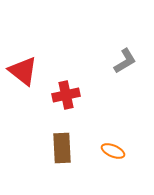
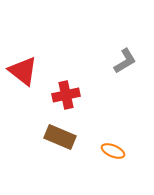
brown rectangle: moved 2 px left, 11 px up; rotated 64 degrees counterclockwise
